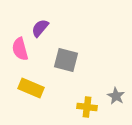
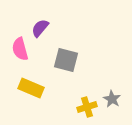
gray star: moved 4 px left, 3 px down
yellow cross: rotated 24 degrees counterclockwise
